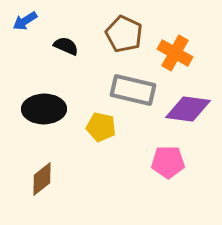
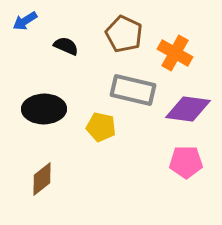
pink pentagon: moved 18 px right
